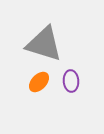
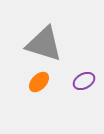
purple ellipse: moved 13 px right; rotated 65 degrees clockwise
